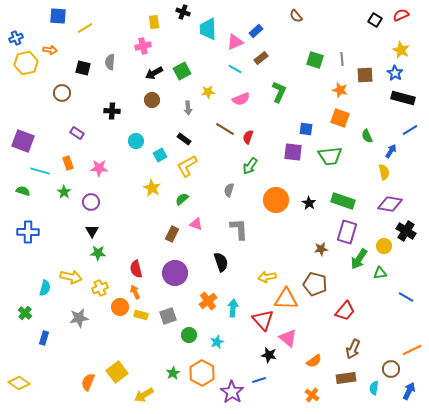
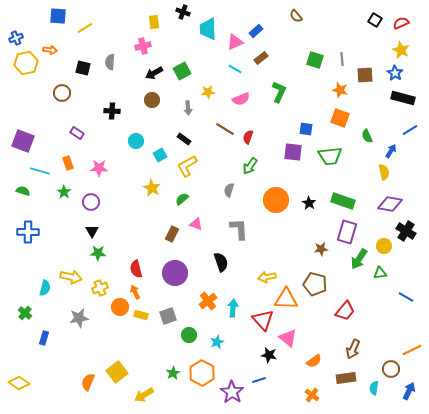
red semicircle at (401, 15): moved 8 px down
